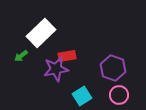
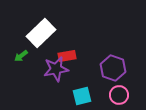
cyan square: rotated 18 degrees clockwise
